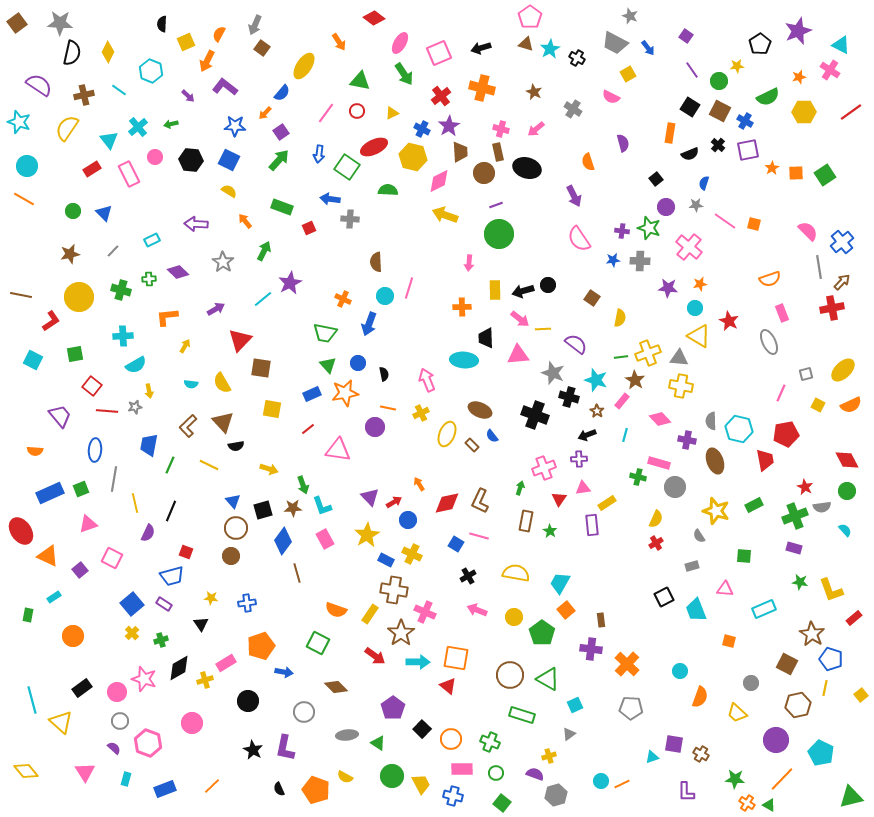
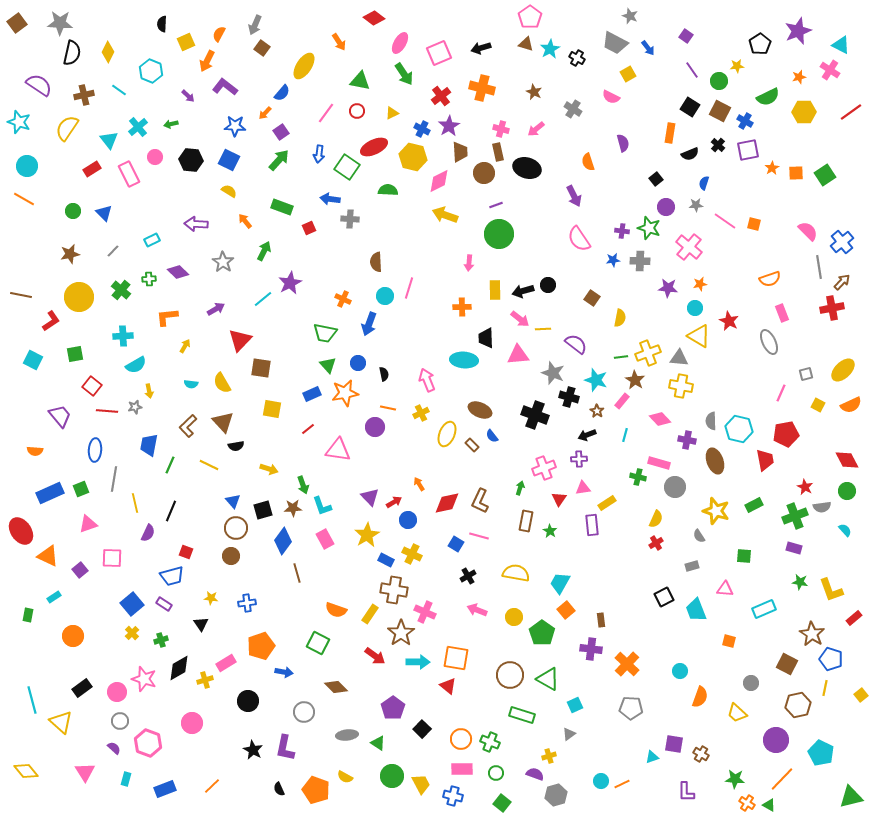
green cross at (121, 290): rotated 24 degrees clockwise
pink square at (112, 558): rotated 25 degrees counterclockwise
orange circle at (451, 739): moved 10 px right
